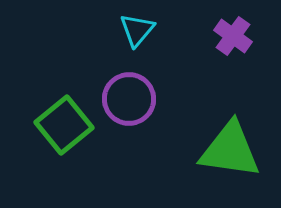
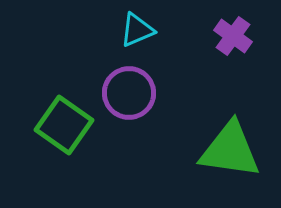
cyan triangle: rotated 27 degrees clockwise
purple circle: moved 6 px up
green square: rotated 16 degrees counterclockwise
